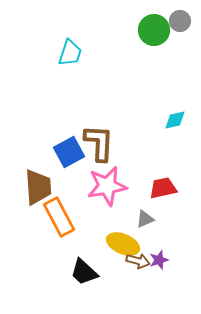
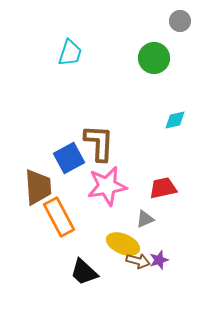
green circle: moved 28 px down
blue square: moved 6 px down
